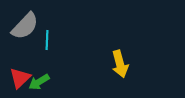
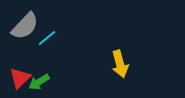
cyan line: moved 2 px up; rotated 48 degrees clockwise
